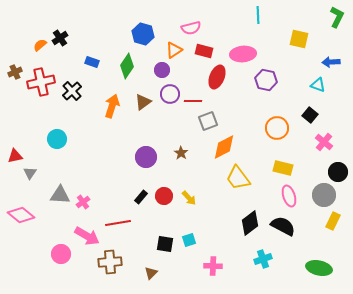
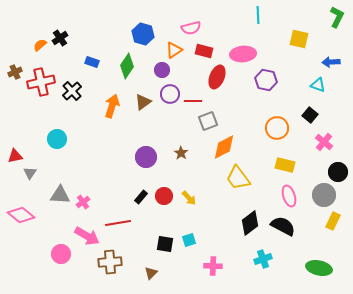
yellow rectangle at (283, 168): moved 2 px right, 3 px up
